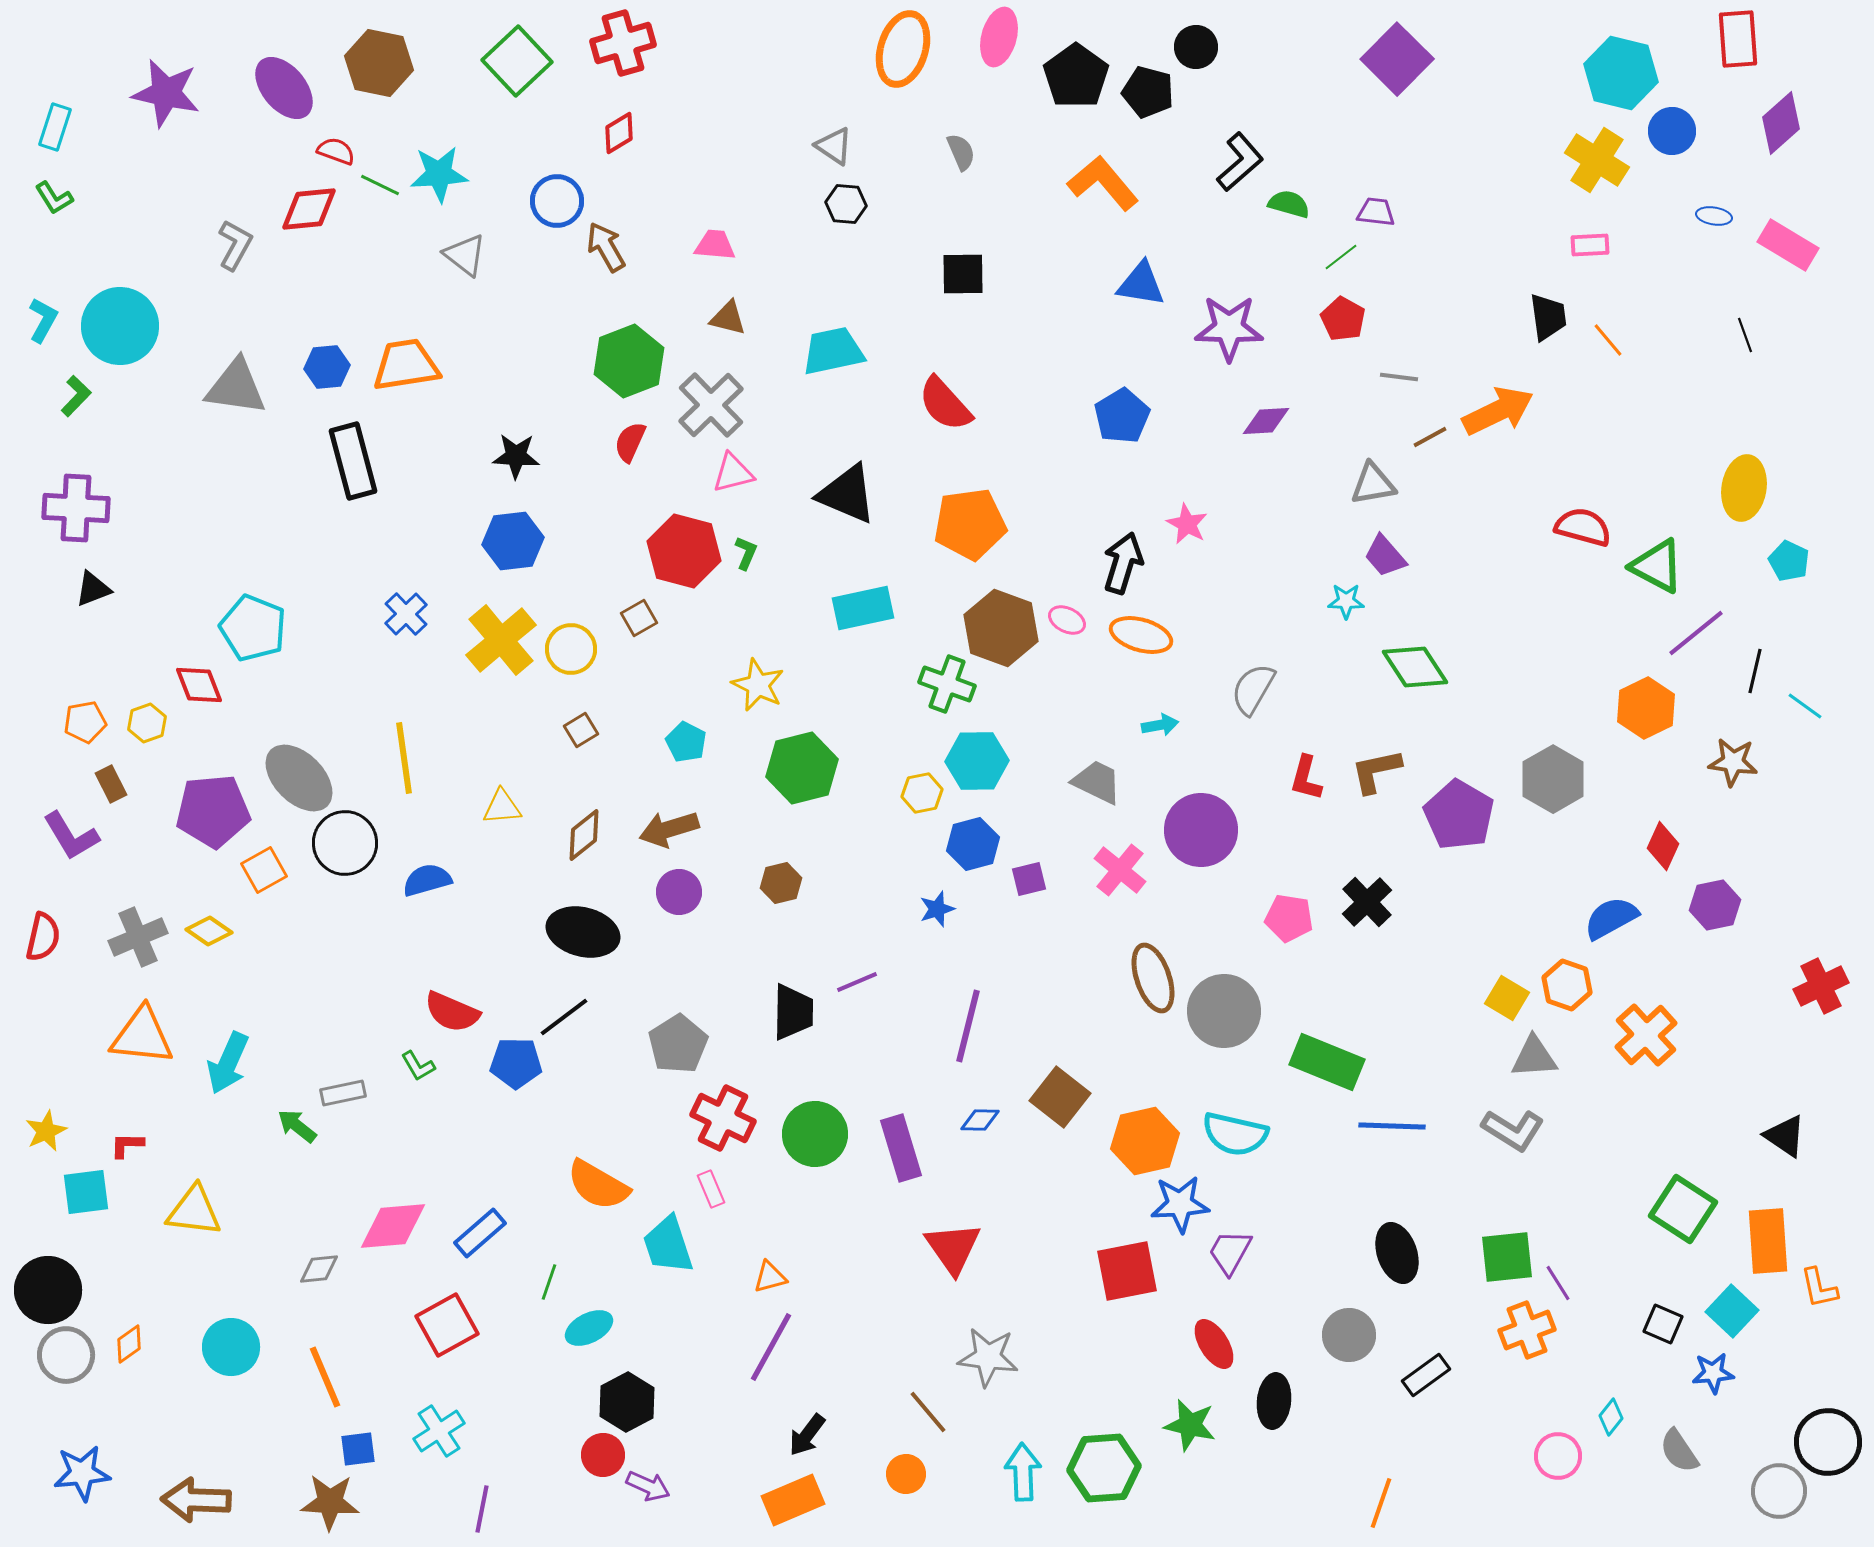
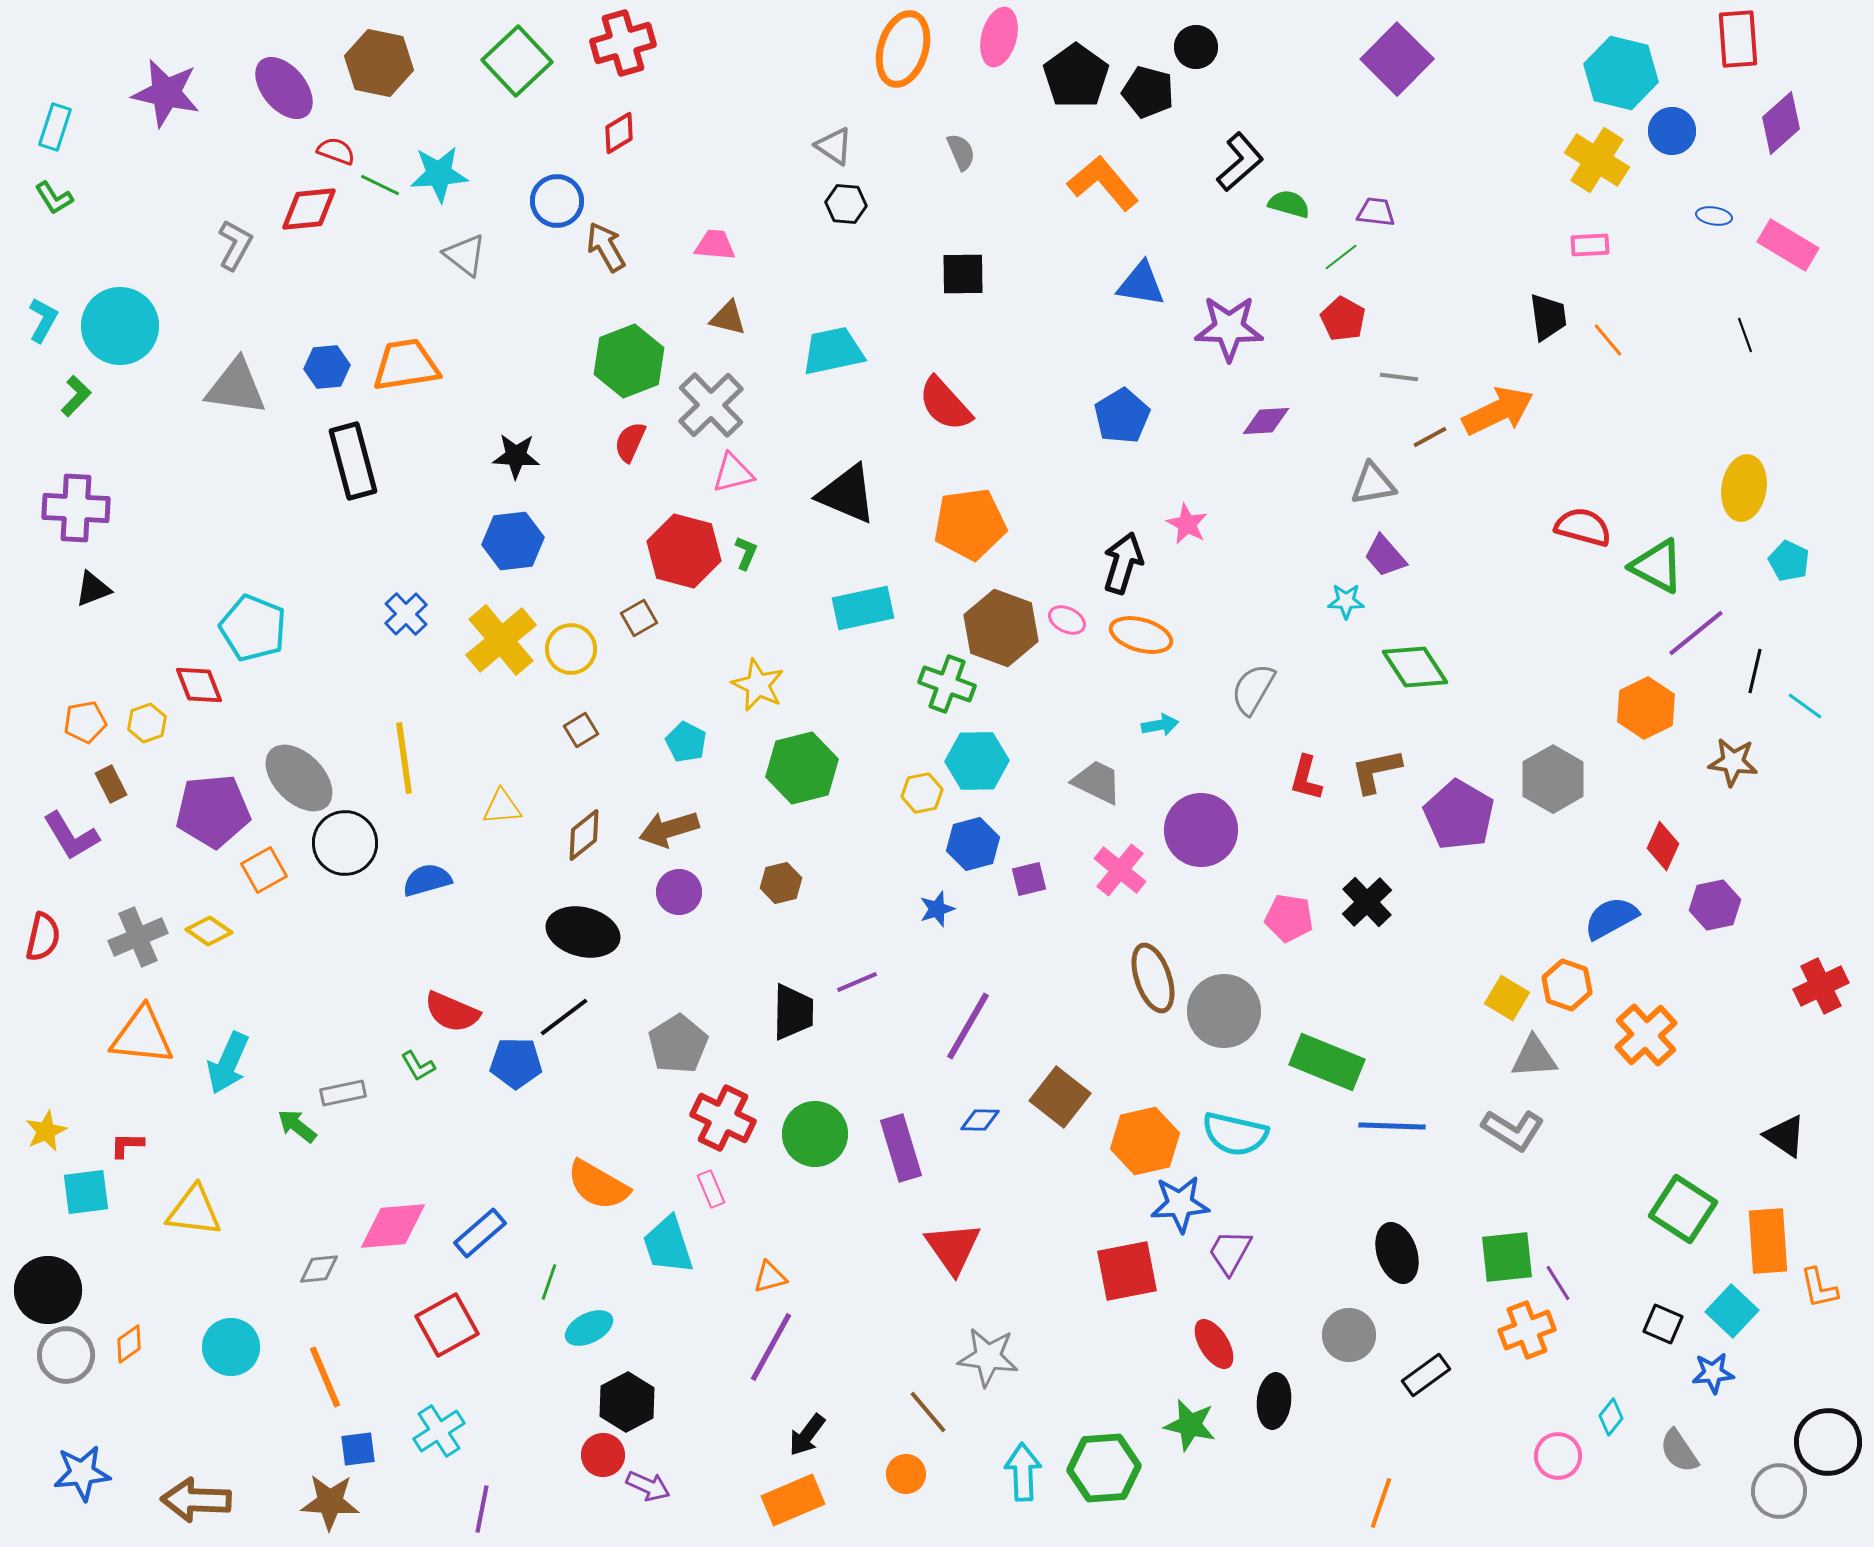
purple line at (968, 1026): rotated 16 degrees clockwise
